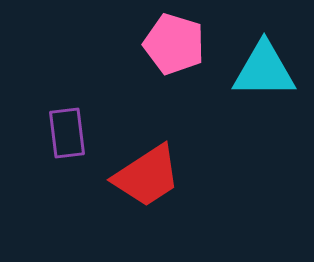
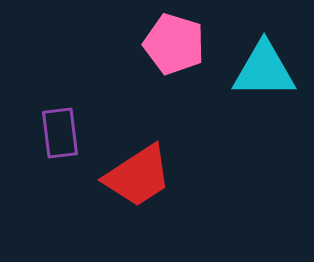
purple rectangle: moved 7 px left
red trapezoid: moved 9 px left
